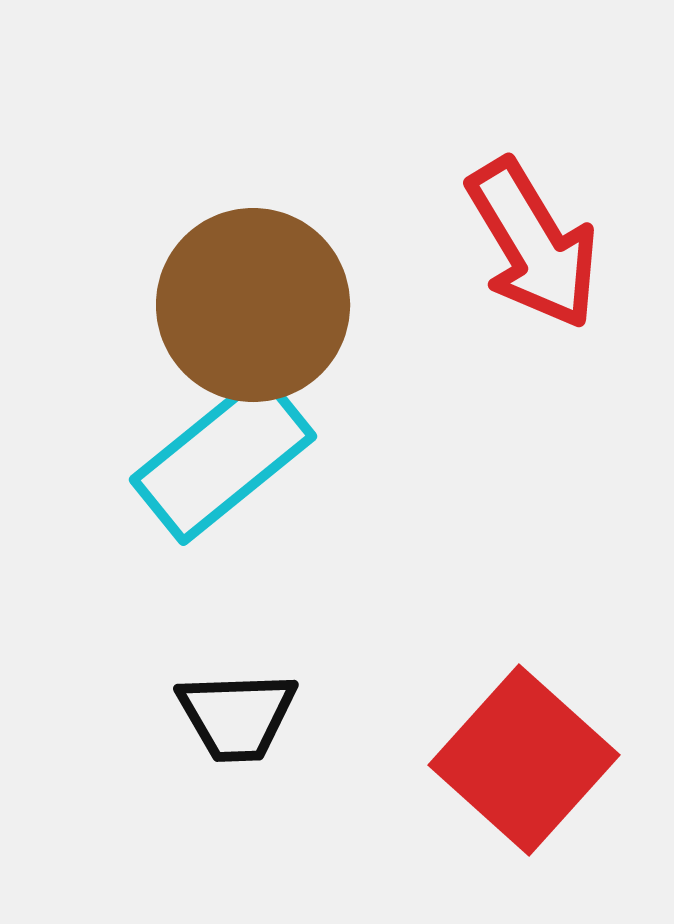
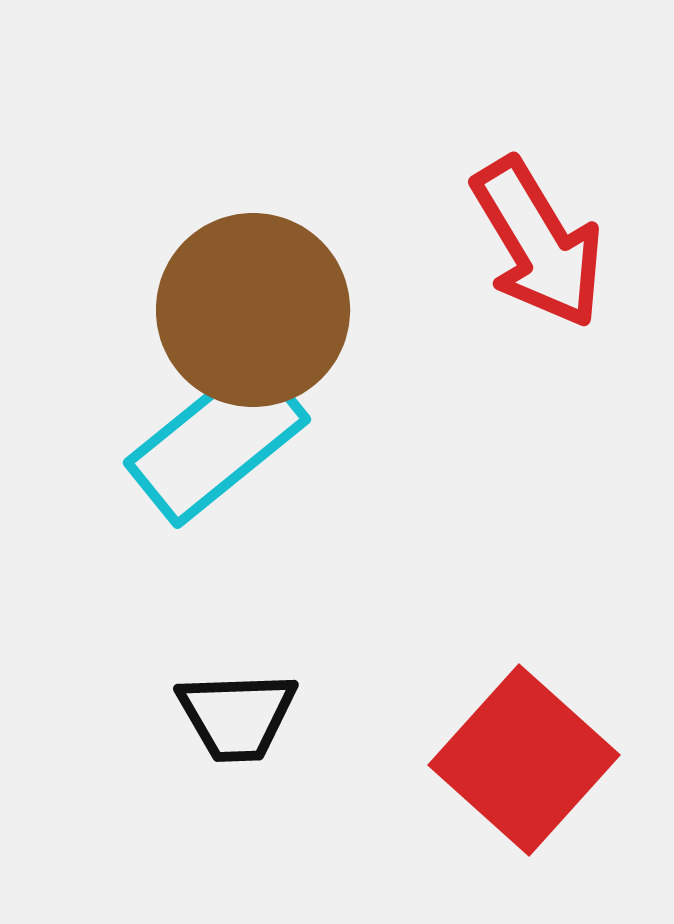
red arrow: moved 5 px right, 1 px up
brown circle: moved 5 px down
cyan rectangle: moved 6 px left, 17 px up
